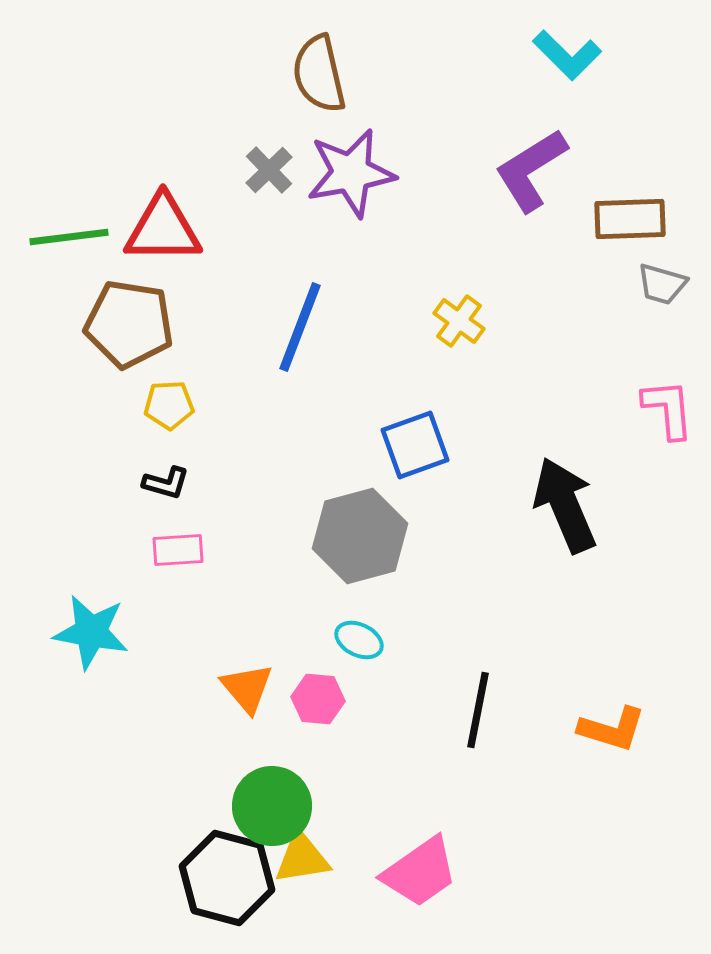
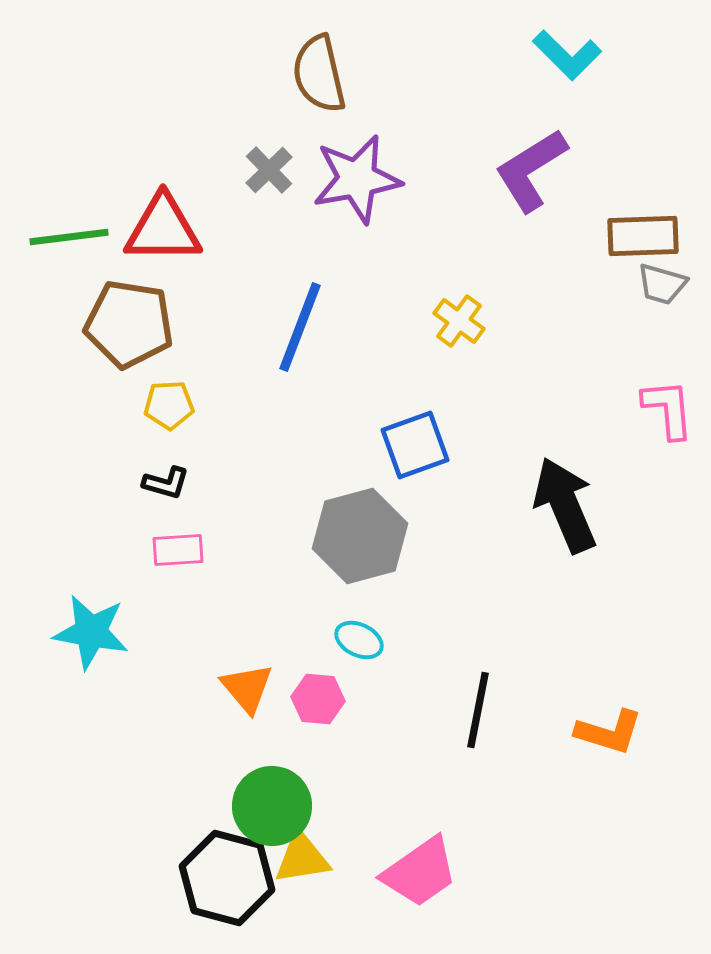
purple star: moved 6 px right, 6 px down
brown rectangle: moved 13 px right, 17 px down
orange L-shape: moved 3 px left, 3 px down
